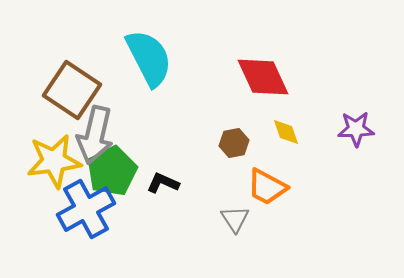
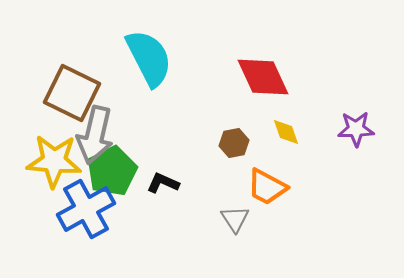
brown square: moved 3 px down; rotated 8 degrees counterclockwise
yellow star: rotated 12 degrees clockwise
